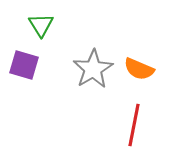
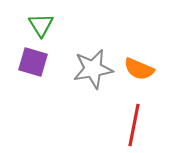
purple square: moved 9 px right, 3 px up
gray star: rotated 21 degrees clockwise
